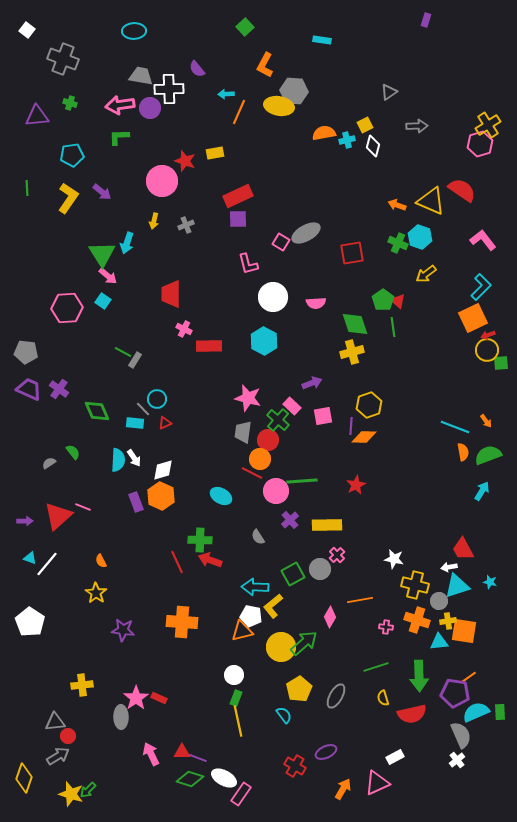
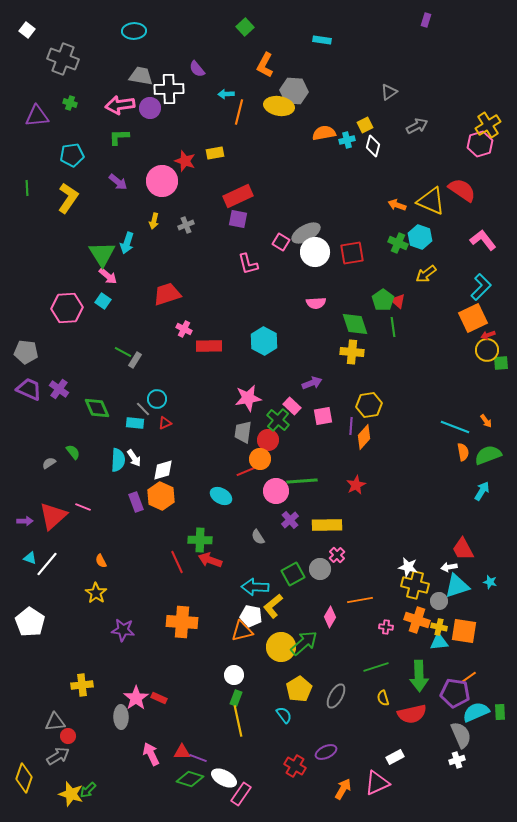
orange line at (239, 112): rotated 10 degrees counterclockwise
gray arrow at (417, 126): rotated 25 degrees counterclockwise
purple arrow at (102, 192): moved 16 px right, 10 px up
purple square at (238, 219): rotated 12 degrees clockwise
red trapezoid at (171, 294): moved 4 px left; rotated 72 degrees clockwise
white circle at (273, 297): moved 42 px right, 45 px up
yellow cross at (352, 352): rotated 20 degrees clockwise
pink star at (248, 398): rotated 24 degrees counterclockwise
yellow hexagon at (369, 405): rotated 10 degrees clockwise
green diamond at (97, 411): moved 3 px up
orange diamond at (364, 437): rotated 50 degrees counterclockwise
red line at (252, 473): moved 5 px left, 2 px up; rotated 50 degrees counterclockwise
red triangle at (58, 516): moved 5 px left
white star at (394, 559): moved 14 px right, 8 px down
yellow cross at (448, 621): moved 9 px left, 6 px down; rotated 21 degrees clockwise
white cross at (457, 760): rotated 21 degrees clockwise
